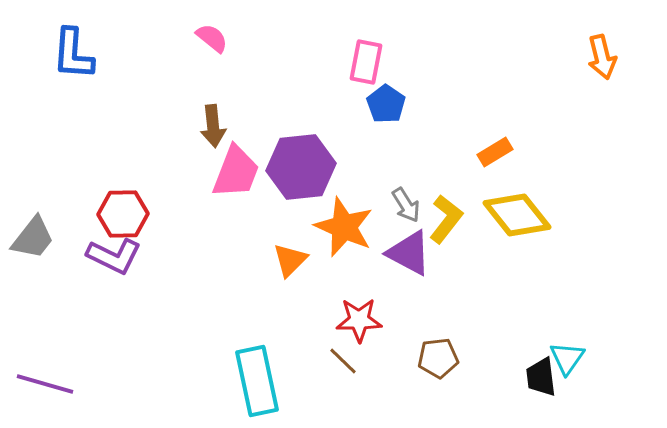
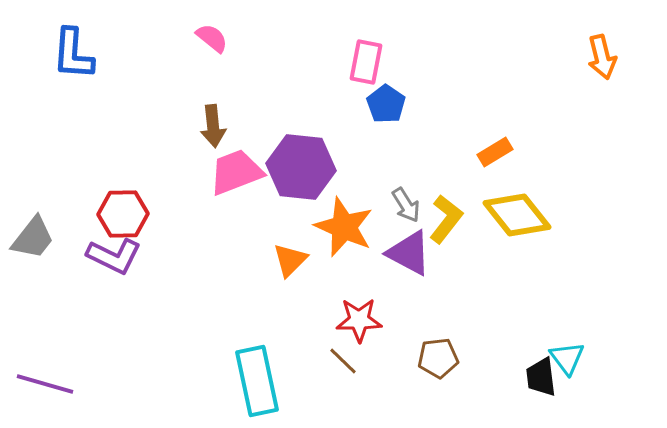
purple hexagon: rotated 12 degrees clockwise
pink trapezoid: rotated 132 degrees counterclockwise
cyan triangle: rotated 12 degrees counterclockwise
